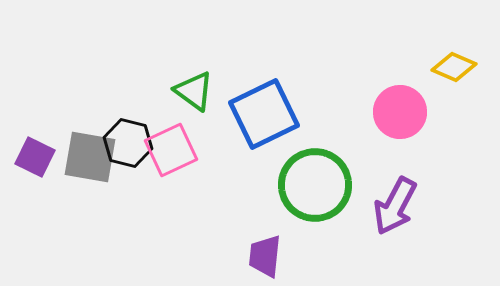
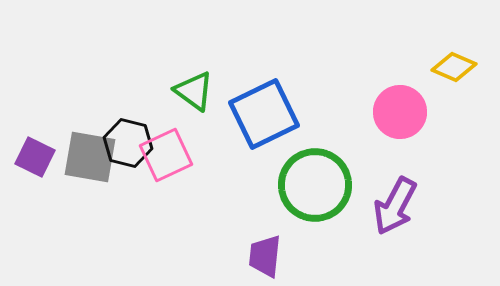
pink square: moved 5 px left, 5 px down
